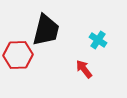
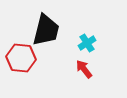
cyan cross: moved 11 px left, 3 px down; rotated 24 degrees clockwise
red hexagon: moved 3 px right, 3 px down; rotated 8 degrees clockwise
